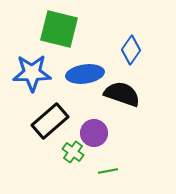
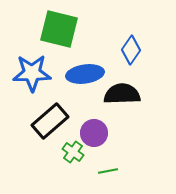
black semicircle: rotated 21 degrees counterclockwise
